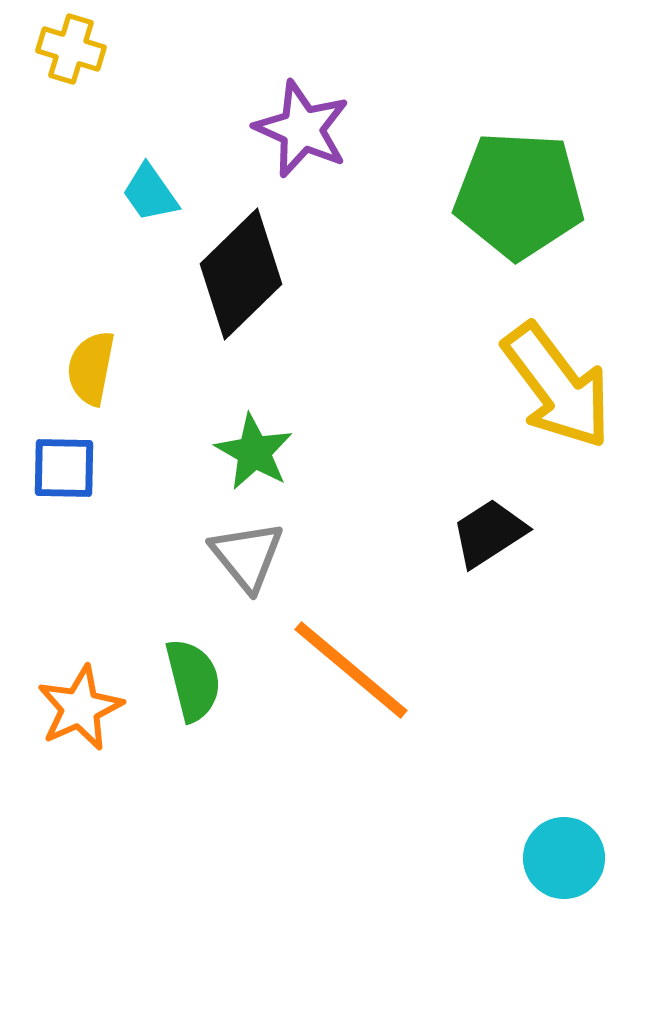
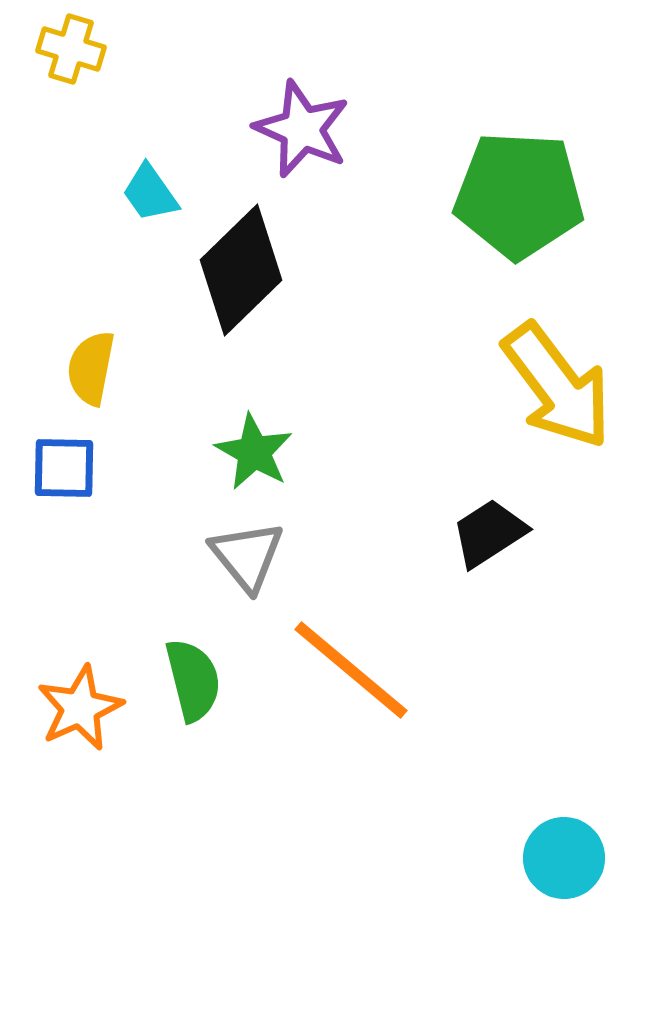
black diamond: moved 4 px up
